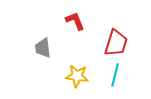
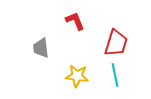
gray trapezoid: moved 2 px left
cyan line: rotated 25 degrees counterclockwise
